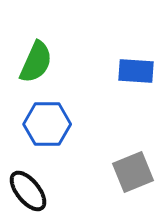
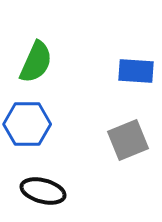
blue hexagon: moved 20 px left
gray square: moved 5 px left, 32 px up
black ellipse: moved 15 px right; rotated 36 degrees counterclockwise
